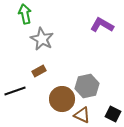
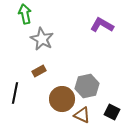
black line: moved 2 px down; rotated 60 degrees counterclockwise
black square: moved 1 px left, 2 px up
